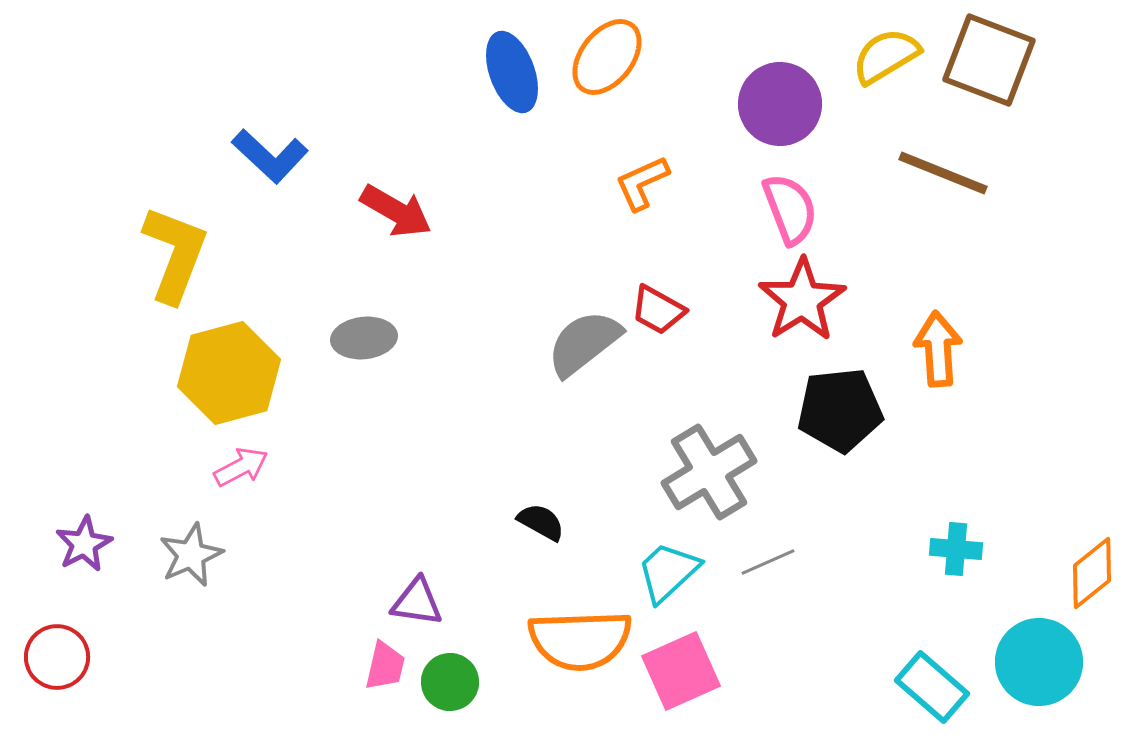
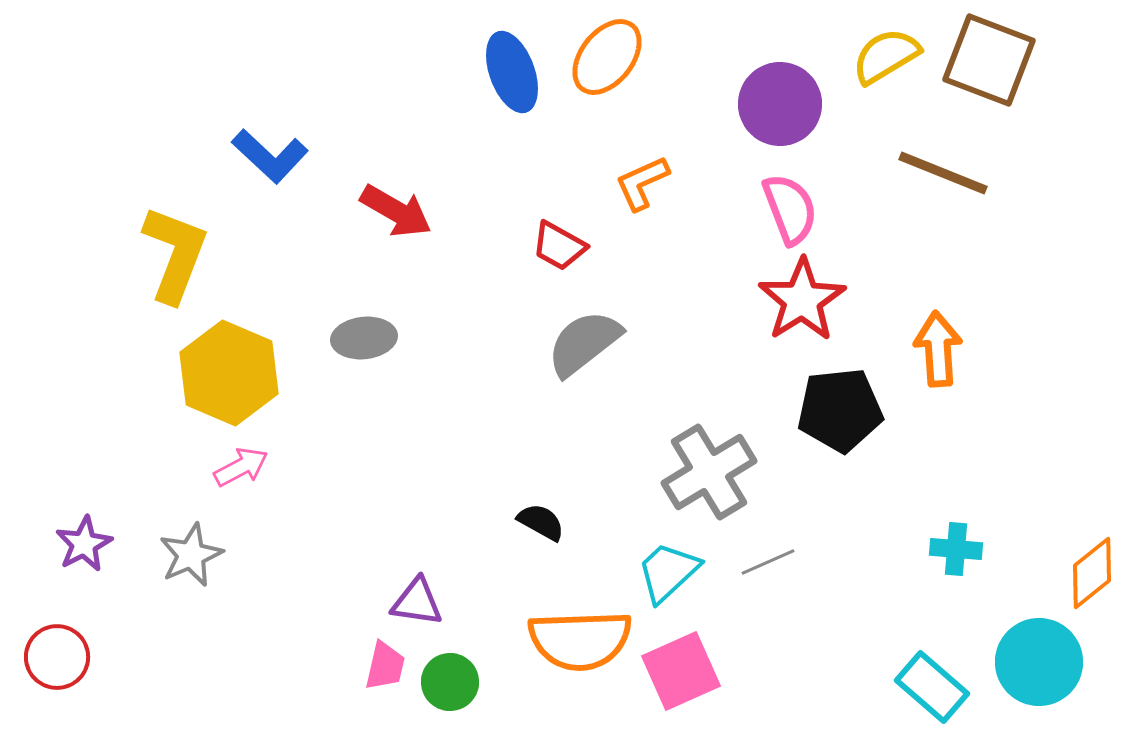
red trapezoid: moved 99 px left, 64 px up
yellow hexagon: rotated 22 degrees counterclockwise
